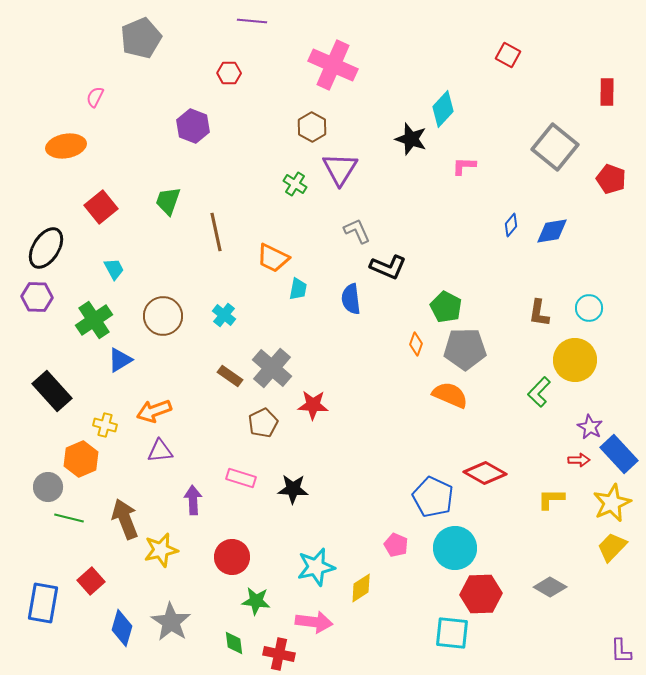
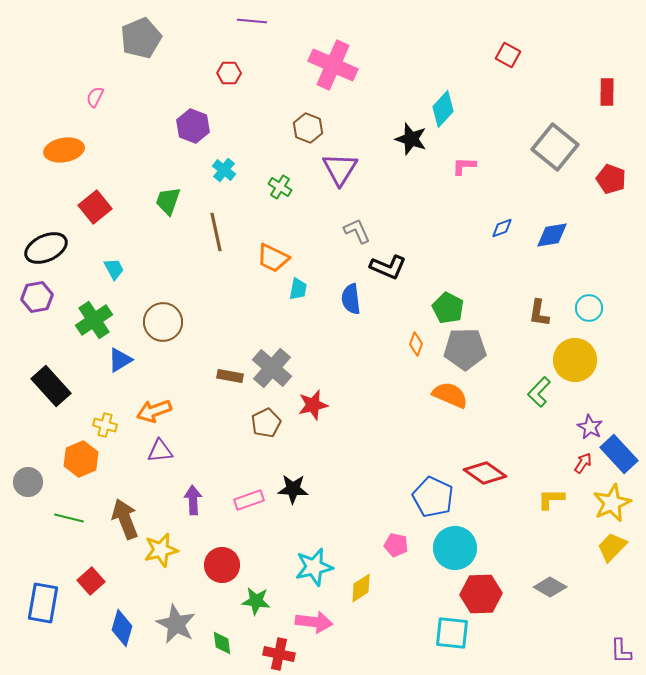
brown hexagon at (312, 127): moved 4 px left, 1 px down; rotated 8 degrees counterclockwise
orange ellipse at (66, 146): moved 2 px left, 4 px down
green cross at (295, 184): moved 15 px left, 3 px down
red square at (101, 207): moved 6 px left
blue diamond at (511, 225): moved 9 px left, 3 px down; rotated 30 degrees clockwise
blue diamond at (552, 231): moved 4 px down
black ellipse at (46, 248): rotated 33 degrees clockwise
purple hexagon at (37, 297): rotated 12 degrees counterclockwise
green pentagon at (446, 307): moved 2 px right, 1 px down
cyan cross at (224, 315): moved 145 px up
brown circle at (163, 316): moved 6 px down
brown rectangle at (230, 376): rotated 25 degrees counterclockwise
black rectangle at (52, 391): moved 1 px left, 5 px up
red star at (313, 405): rotated 16 degrees counterclockwise
brown pentagon at (263, 423): moved 3 px right
red arrow at (579, 460): moved 4 px right, 3 px down; rotated 55 degrees counterclockwise
red diamond at (485, 473): rotated 6 degrees clockwise
pink rectangle at (241, 478): moved 8 px right, 22 px down; rotated 36 degrees counterclockwise
gray circle at (48, 487): moved 20 px left, 5 px up
pink pentagon at (396, 545): rotated 10 degrees counterclockwise
red circle at (232, 557): moved 10 px left, 8 px down
cyan star at (316, 567): moved 2 px left
gray star at (171, 622): moved 5 px right, 2 px down; rotated 6 degrees counterclockwise
green diamond at (234, 643): moved 12 px left
